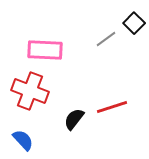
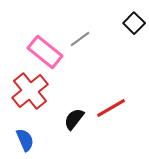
gray line: moved 26 px left
pink rectangle: moved 2 px down; rotated 36 degrees clockwise
red cross: rotated 30 degrees clockwise
red line: moved 1 px left, 1 px down; rotated 12 degrees counterclockwise
blue semicircle: moved 2 px right; rotated 20 degrees clockwise
